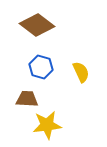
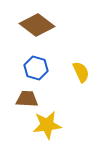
blue hexagon: moved 5 px left, 1 px down
